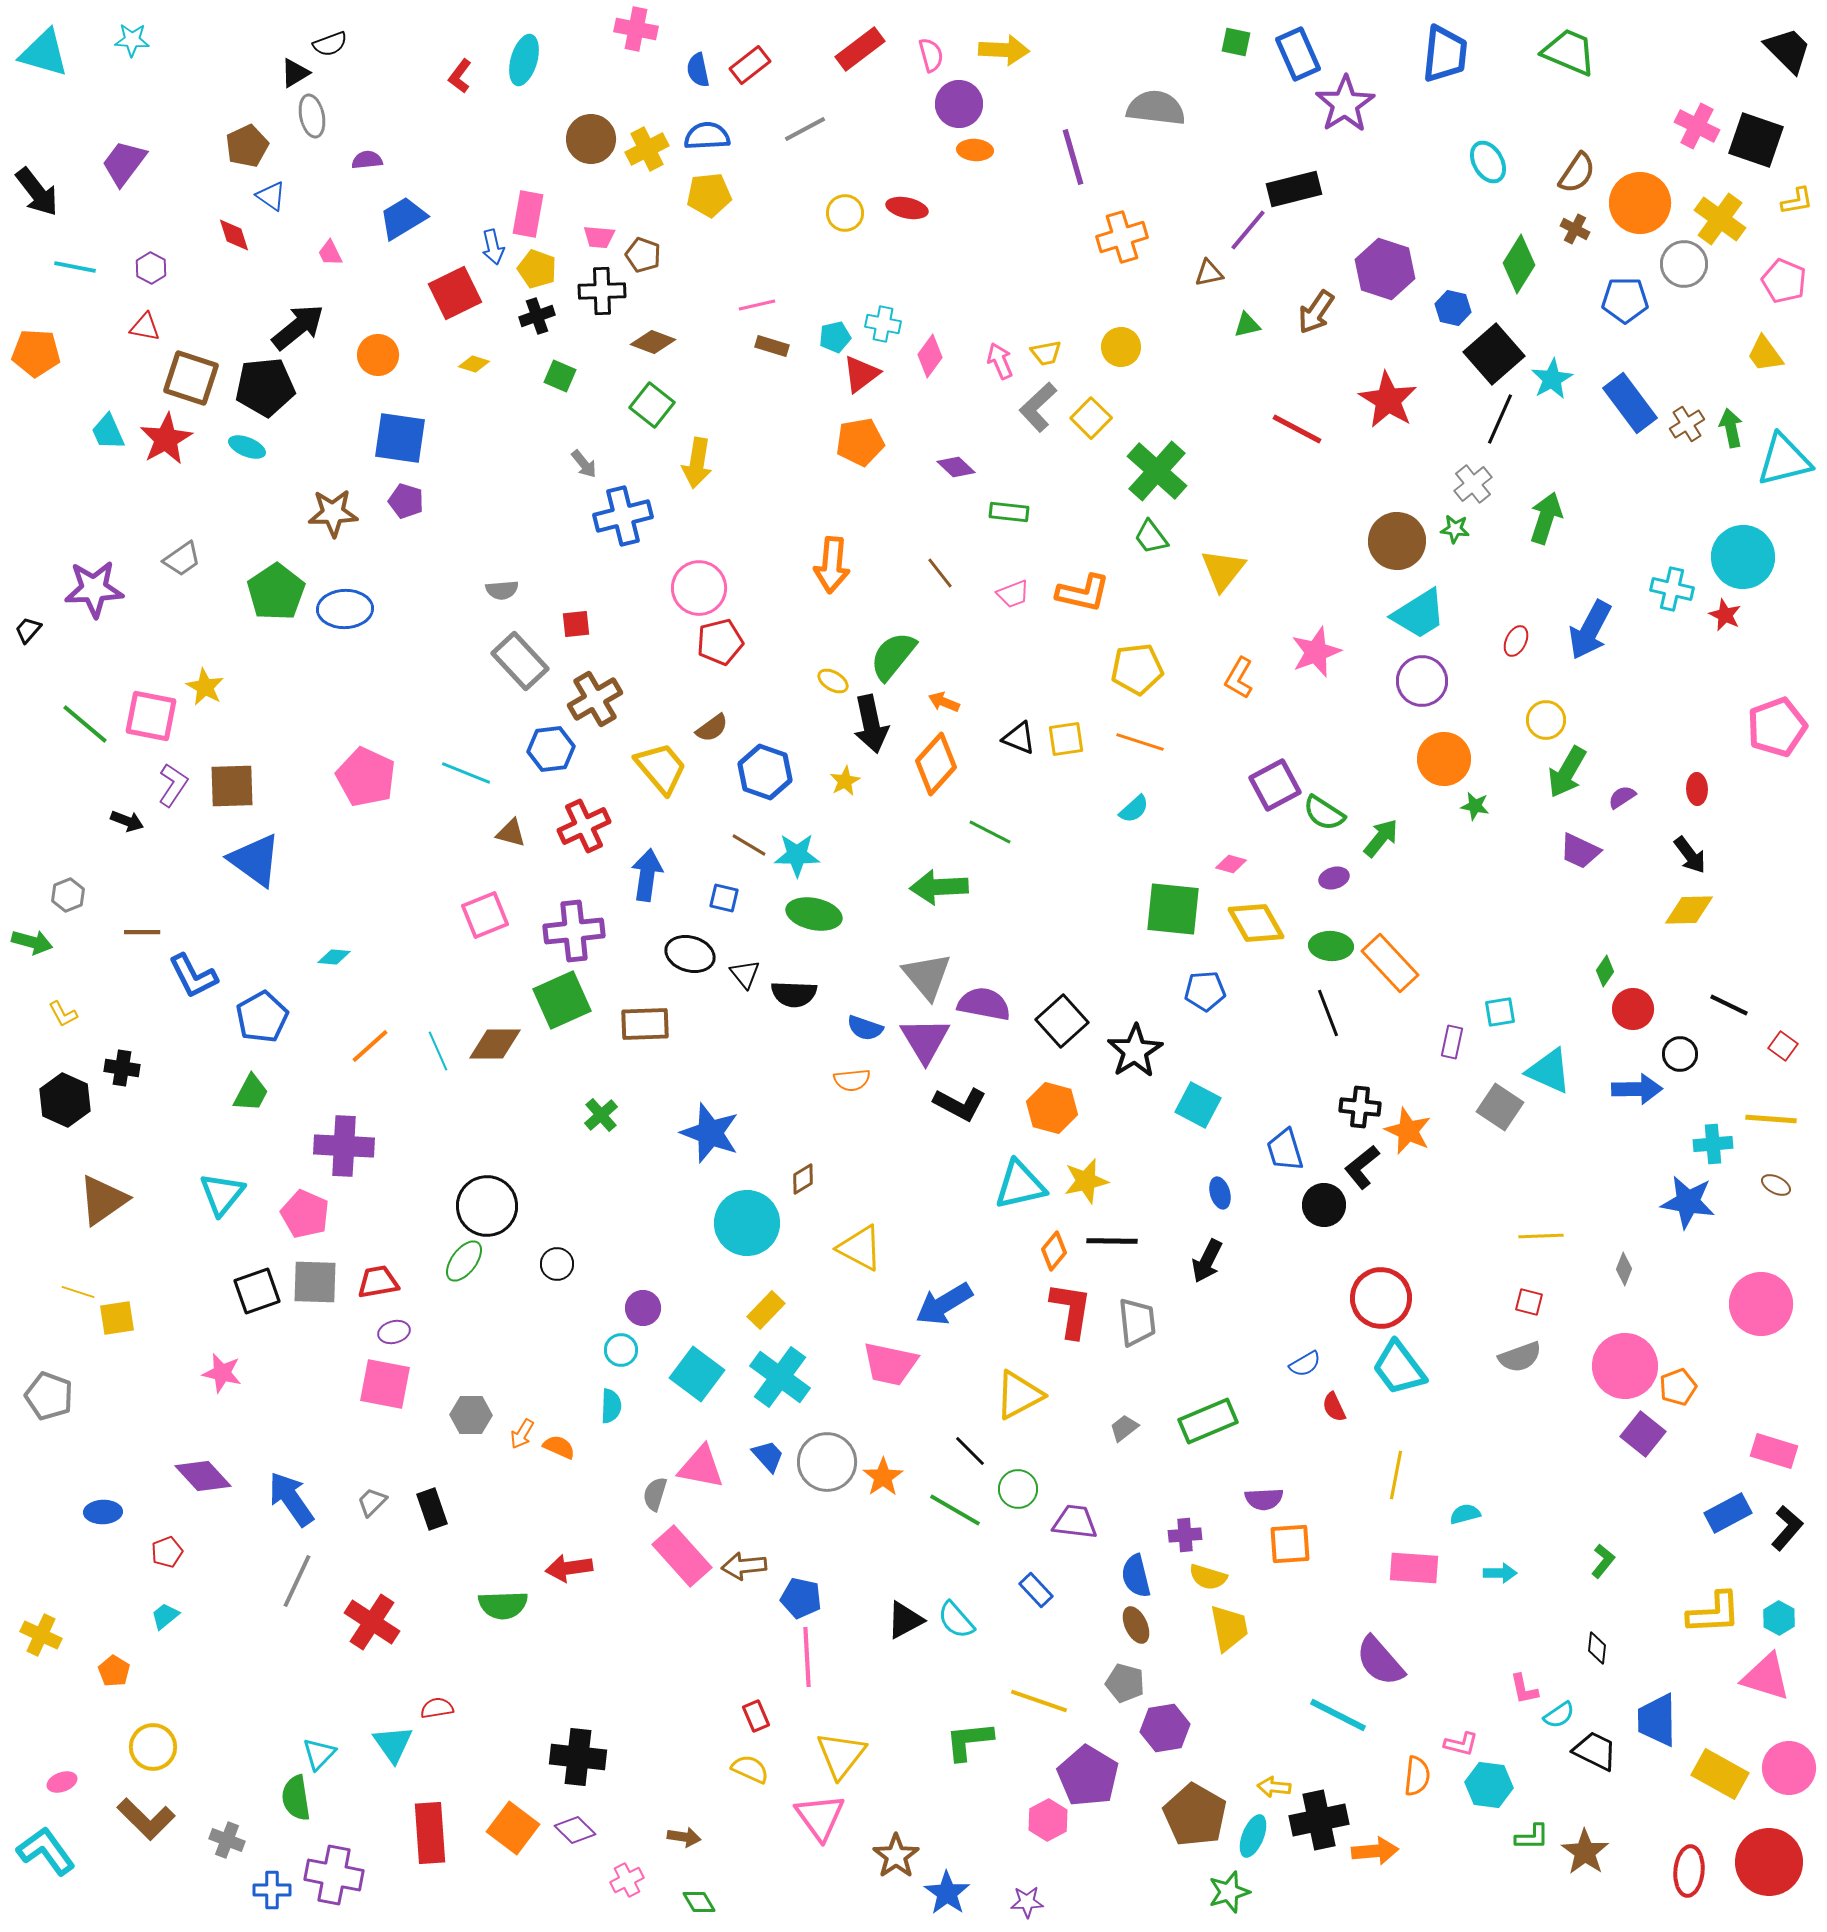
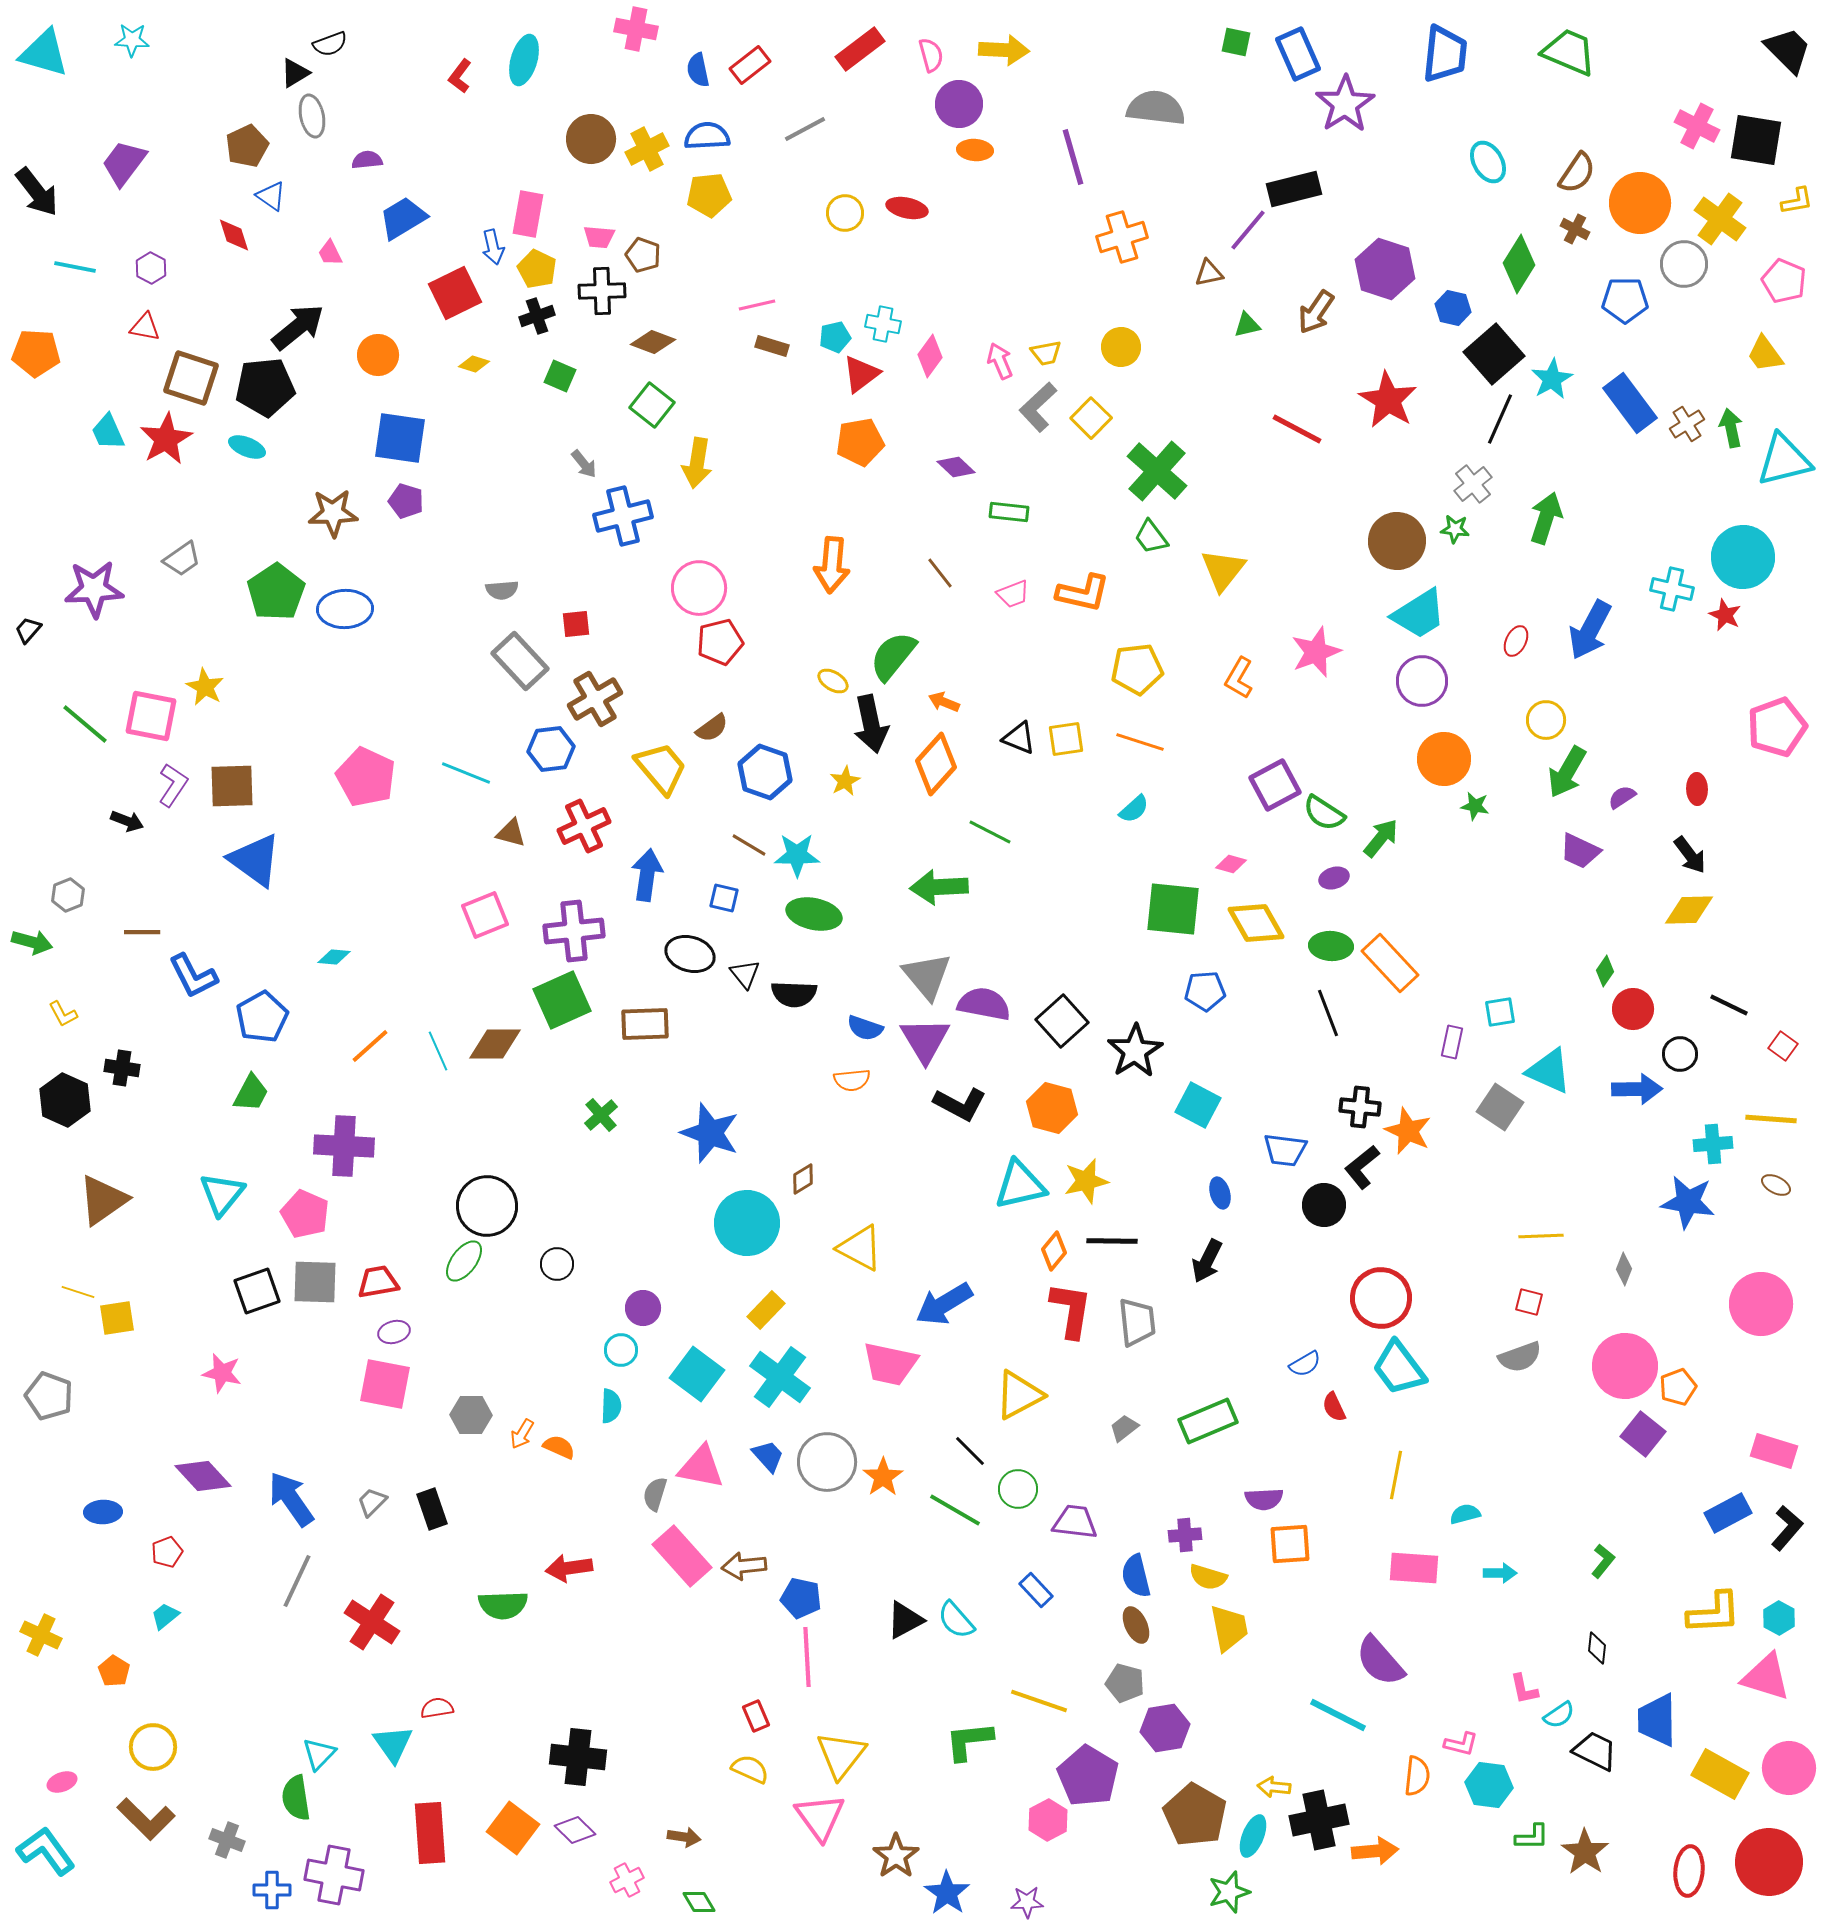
black square at (1756, 140): rotated 10 degrees counterclockwise
yellow pentagon at (537, 269): rotated 6 degrees clockwise
blue trapezoid at (1285, 1150): rotated 66 degrees counterclockwise
